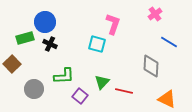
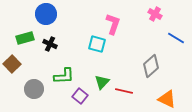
pink cross: rotated 24 degrees counterclockwise
blue circle: moved 1 px right, 8 px up
blue line: moved 7 px right, 4 px up
gray diamond: rotated 45 degrees clockwise
